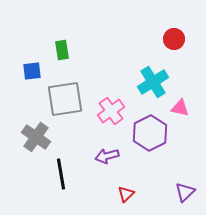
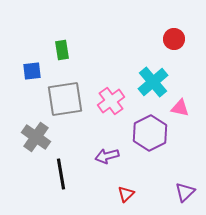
cyan cross: rotated 8 degrees counterclockwise
pink cross: moved 10 px up
